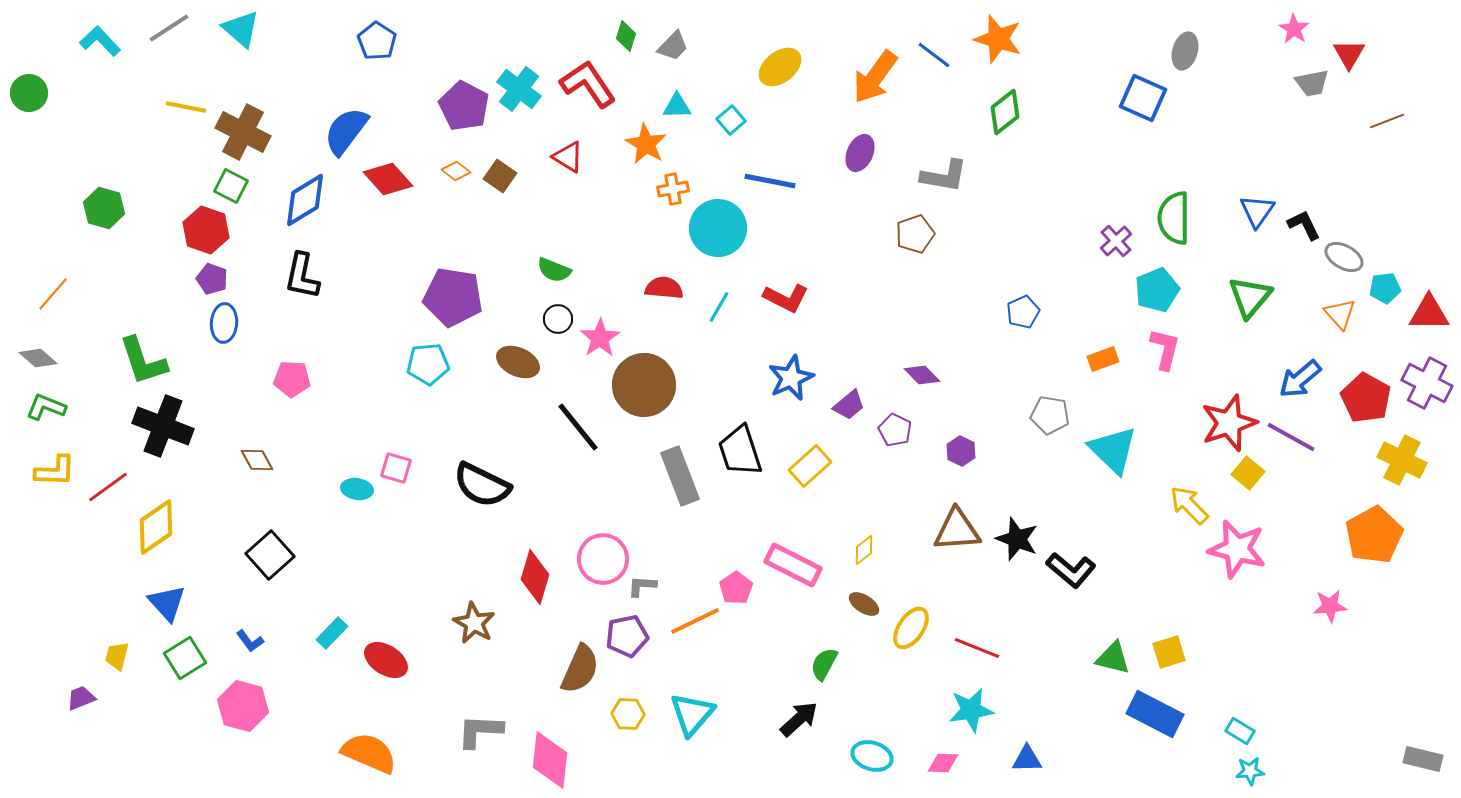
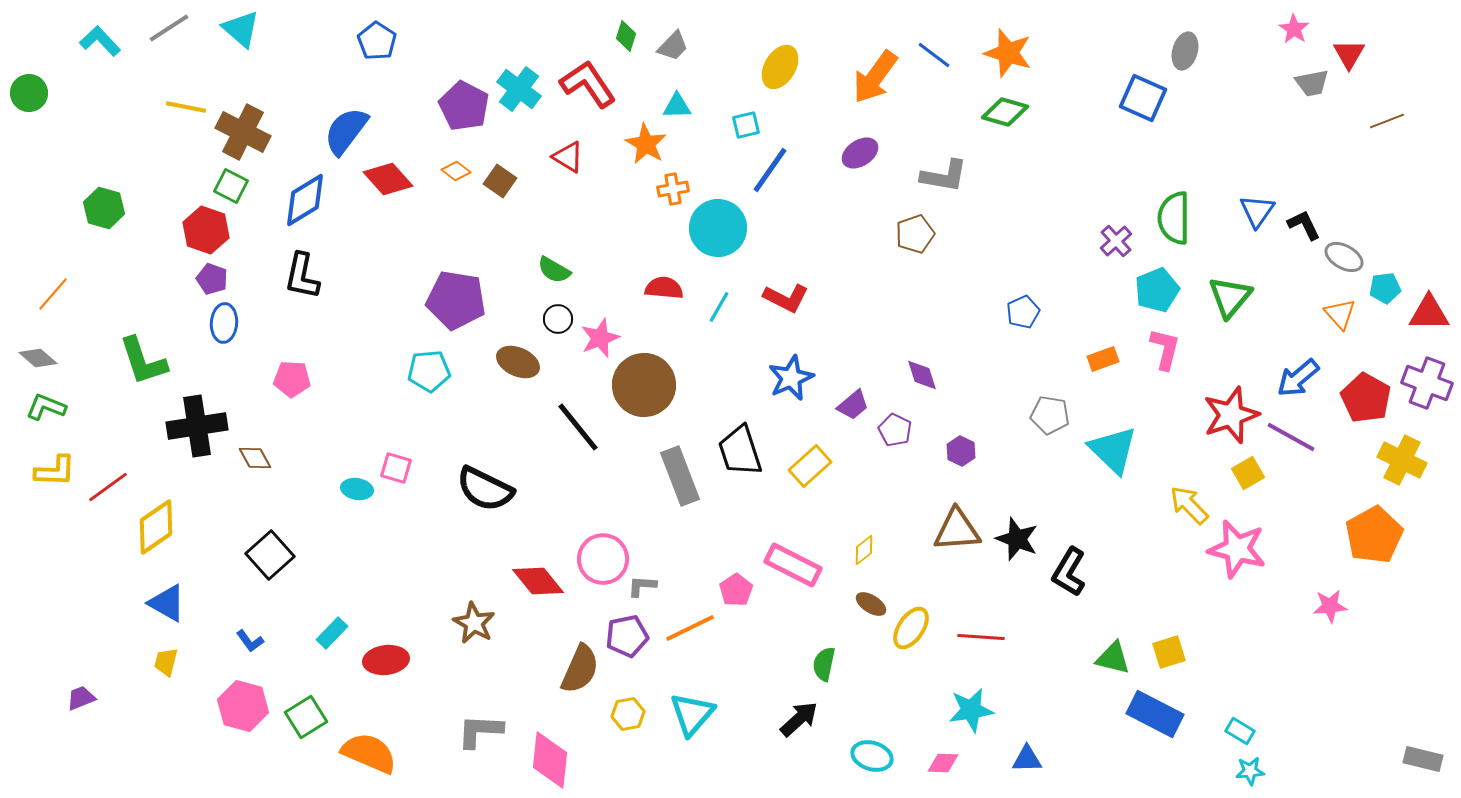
orange star at (998, 39): moved 10 px right, 14 px down
yellow ellipse at (780, 67): rotated 21 degrees counterclockwise
green diamond at (1005, 112): rotated 54 degrees clockwise
cyan square at (731, 120): moved 15 px right, 5 px down; rotated 28 degrees clockwise
purple ellipse at (860, 153): rotated 33 degrees clockwise
brown square at (500, 176): moved 5 px down
blue line at (770, 181): moved 11 px up; rotated 66 degrees counterclockwise
green semicircle at (554, 270): rotated 8 degrees clockwise
purple pentagon at (453, 297): moved 3 px right, 3 px down
green triangle at (1250, 297): moved 20 px left
pink star at (600, 338): rotated 12 degrees clockwise
cyan pentagon at (428, 364): moved 1 px right, 7 px down
purple diamond at (922, 375): rotated 27 degrees clockwise
blue arrow at (1300, 379): moved 2 px left, 1 px up
purple cross at (1427, 383): rotated 6 degrees counterclockwise
purple trapezoid at (849, 405): moved 4 px right
red star at (1229, 423): moved 2 px right, 8 px up
black cross at (163, 426): moved 34 px right; rotated 30 degrees counterclockwise
brown diamond at (257, 460): moved 2 px left, 2 px up
yellow square at (1248, 473): rotated 20 degrees clockwise
black semicircle at (482, 485): moved 3 px right, 4 px down
black L-shape at (1071, 570): moved 2 px left, 2 px down; rotated 81 degrees clockwise
red diamond at (535, 577): moved 3 px right, 4 px down; rotated 56 degrees counterclockwise
pink pentagon at (736, 588): moved 2 px down
blue triangle at (167, 603): rotated 18 degrees counterclockwise
brown ellipse at (864, 604): moved 7 px right
orange line at (695, 621): moved 5 px left, 7 px down
red line at (977, 648): moved 4 px right, 11 px up; rotated 18 degrees counterclockwise
yellow trapezoid at (117, 656): moved 49 px right, 6 px down
green square at (185, 658): moved 121 px right, 59 px down
red ellipse at (386, 660): rotated 39 degrees counterclockwise
green semicircle at (824, 664): rotated 16 degrees counterclockwise
yellow hexagon at (628, 714): rotated 12 degrees counterclockwise
